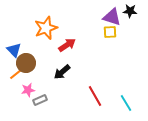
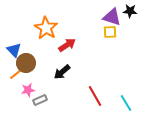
orange star: rotated 20 degrees counterclockwise
